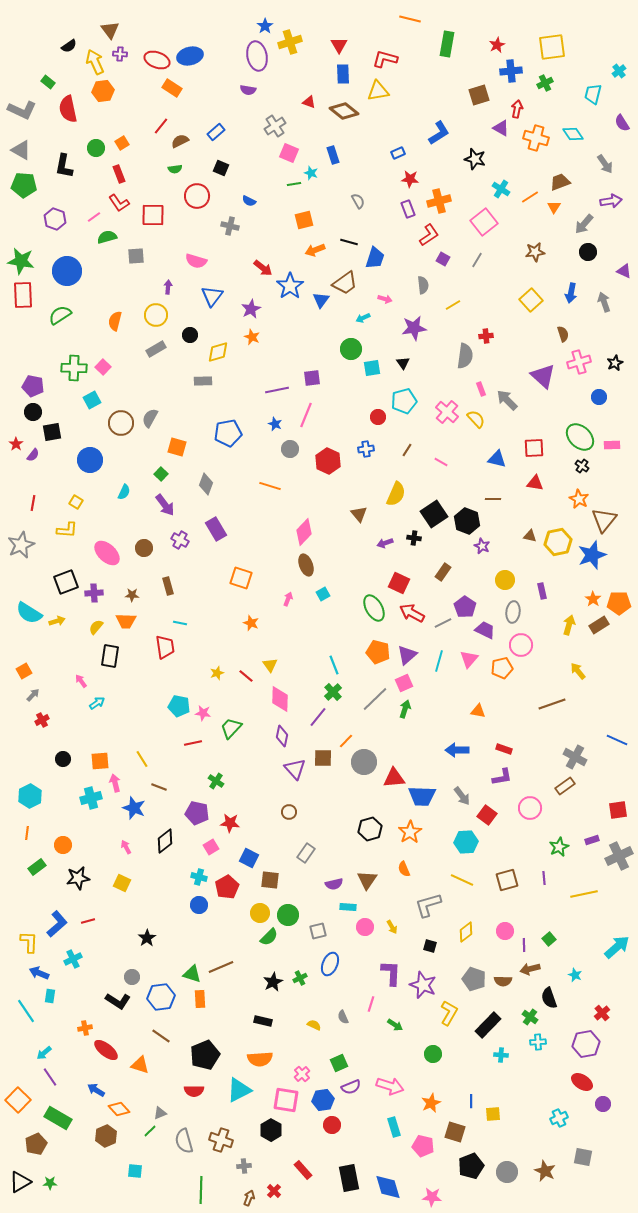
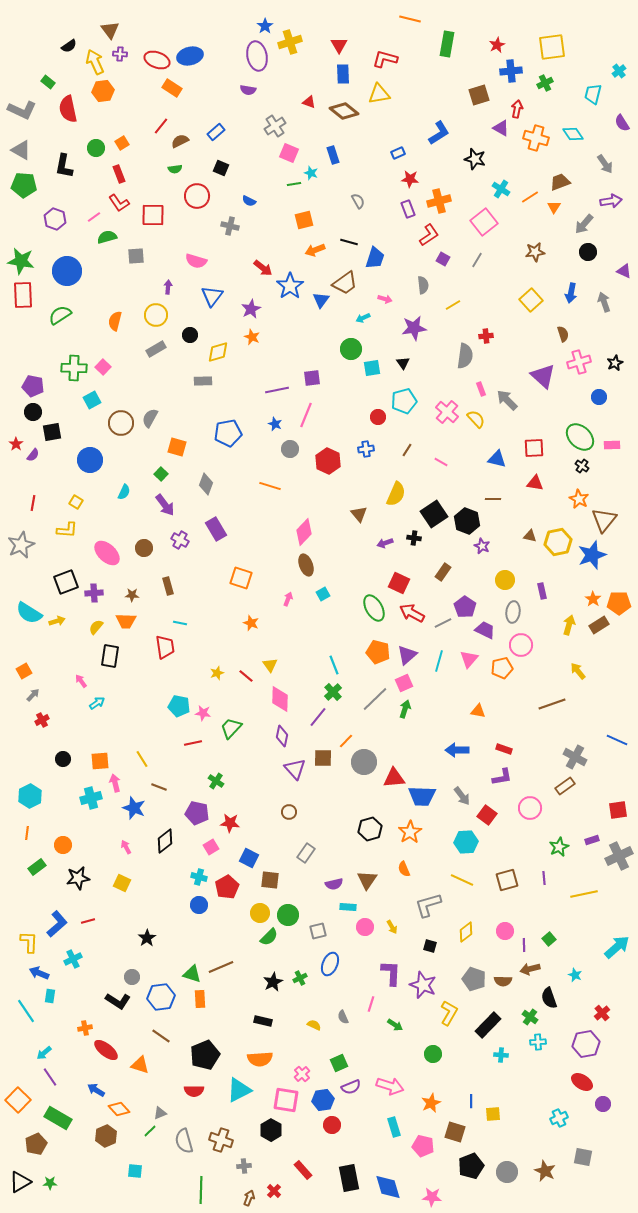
yellow triangle at (378, 91): moved 1 px right, 3 px down
